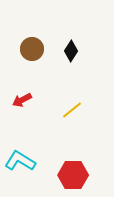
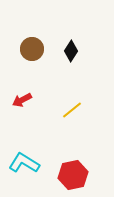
cyan L-shape: moved 4 px right, 2 px down
red hexagon: rotated 12 degrees counterclockwise
